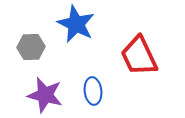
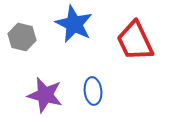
blue star: moved 2 px left
gray hexagon: moved 9 px left, 10 px up; rotated 16 degrees clockwise
red trapezoid: moved 4 px left, 15 px up
